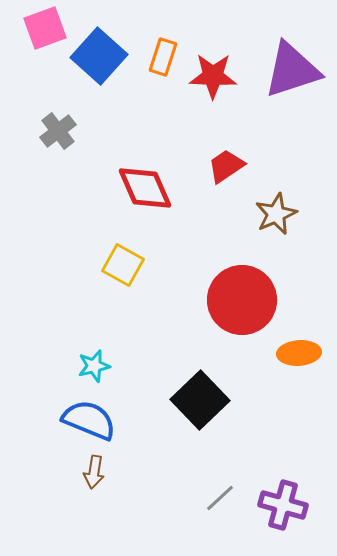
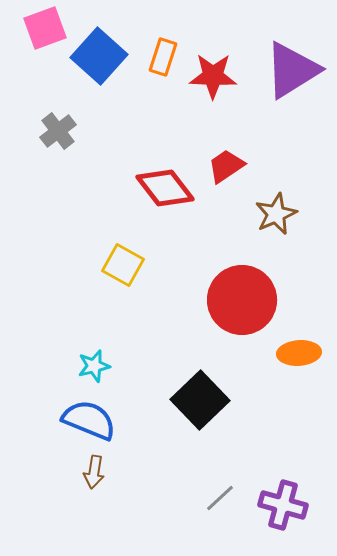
purple triangle: rotated 14 degrees counterclockwise
red diamond: moved 20 px right; rotated 14 degrees counterclockwise
